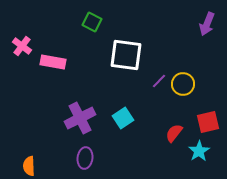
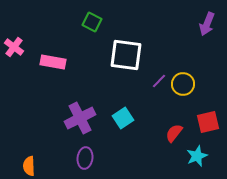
pink cross: moved 8 px left, 1 px down
cyan star: moved 2 px left, 5 px down; rotated 10 degrees clockwise
